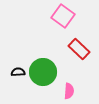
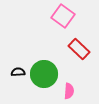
green circle: moved 1 px right, 2 px down
